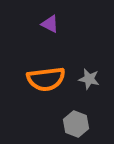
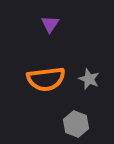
purple triangle: rotated 36 degrees clockwise
gray star: rotated 10 degrees clockwise
